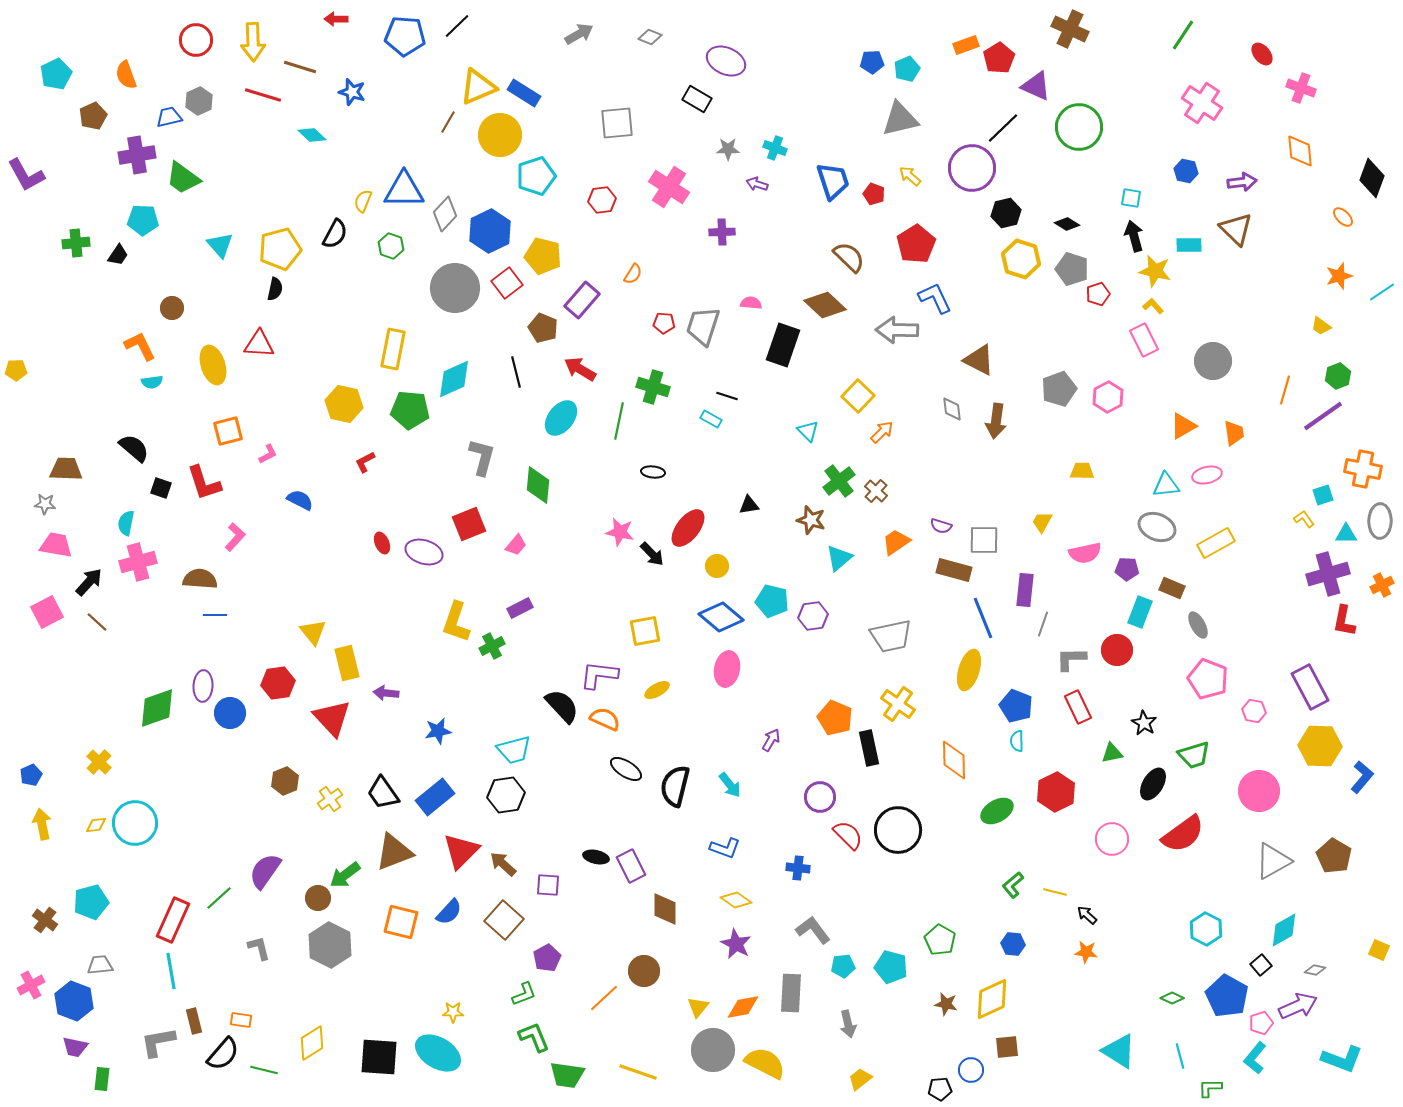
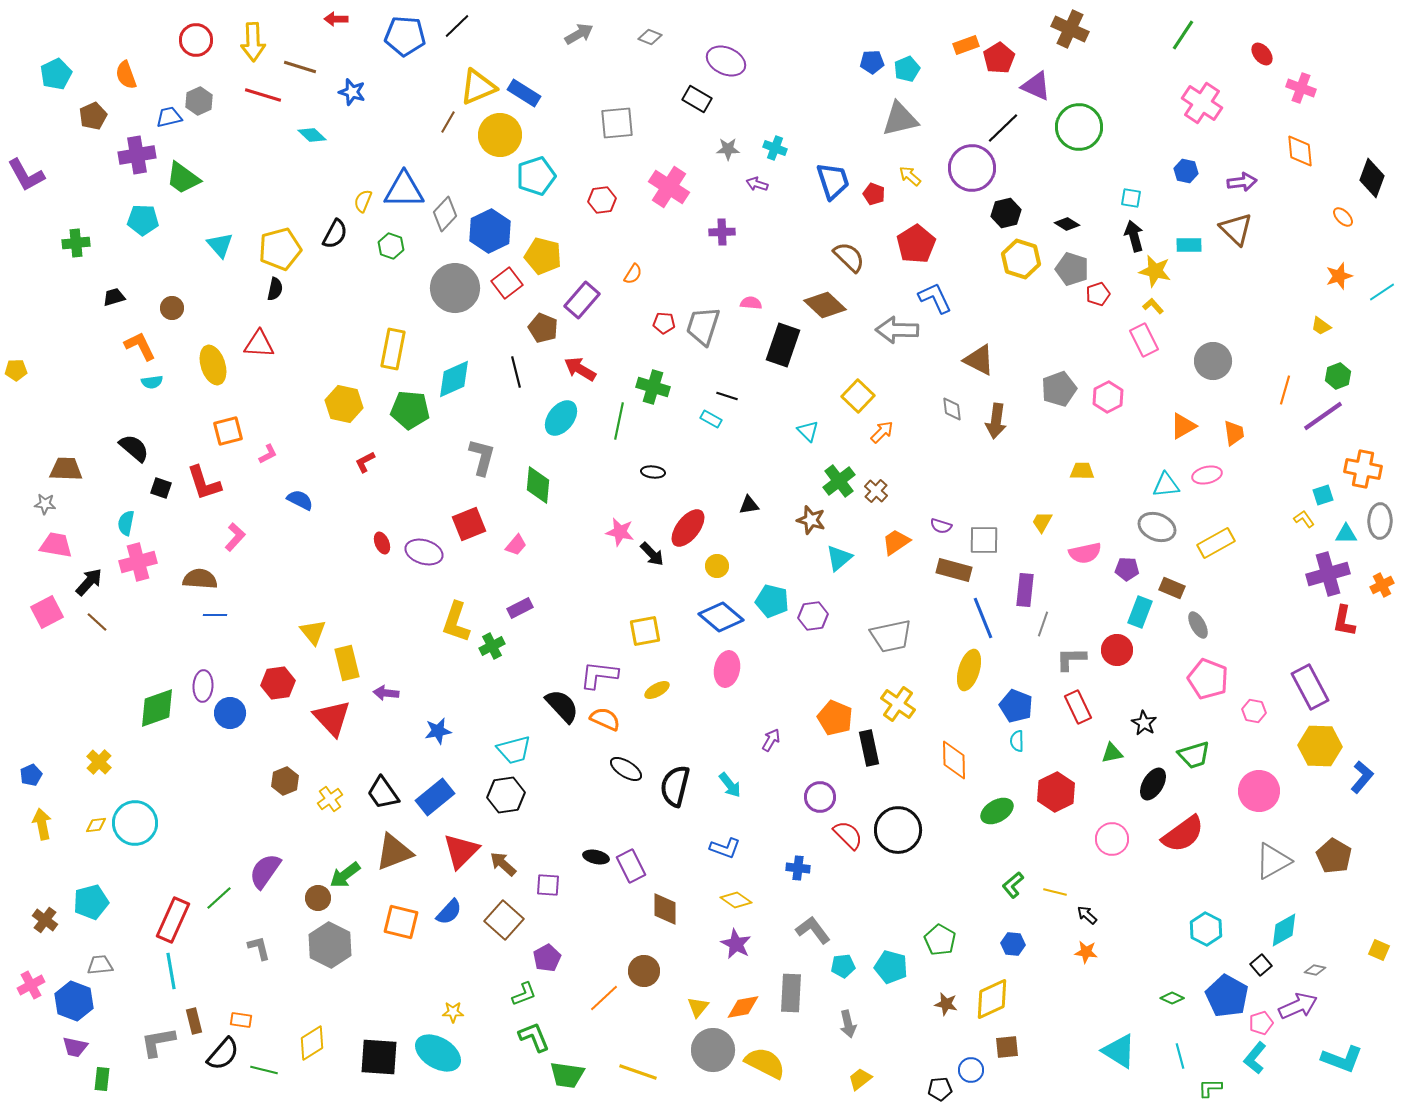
black trapezoid at (118, 255): moved 4 px left, 42 px down; rotated 140 degrees counterclockwise
